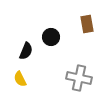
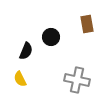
gray cross: moved 2 px left, 2 px down
